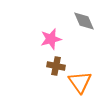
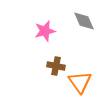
pink star: moved 6 px left, 8 px up
